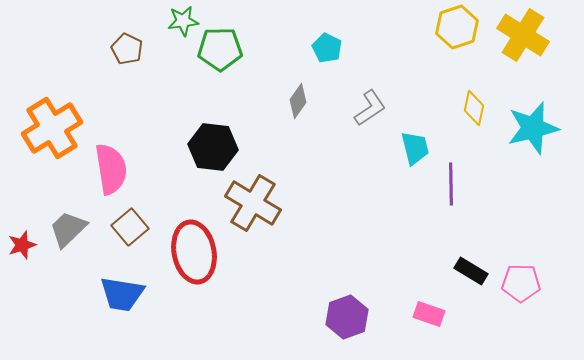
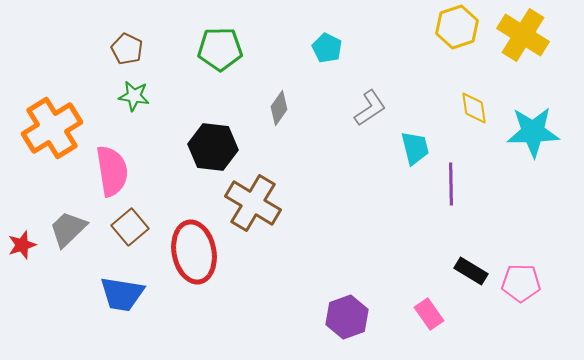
green star: moved 49 px left, 75 px down; rotated 16 degrees clockwise
gray diamond: moved 19 px left, 7 px down
yellow diamond: rotated 20 degrees counterclockwise
cyan star: moved 4 px down; rotated 12 degrees clockwise
pink semicircle: moved 1 px right, 2 px down
pink rectangle: rotated 36 degrees clockwise
